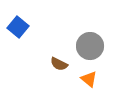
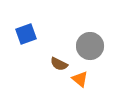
blue square: moved 8 px right, 7 px down; rotated 30 degrees clockwise
orange triangle: moved 9 px left
